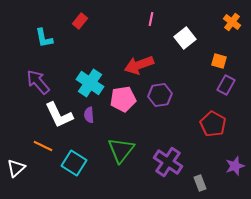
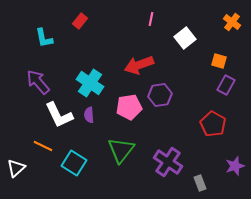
pink pentagon: moved 6 px right, 8 px down
